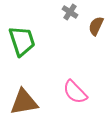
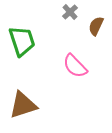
gray cross: rotated 14 degrees clockwise
pink semicircle: moved 26 px up
brown triangle: moved 1 px left, 3 px down; rotated 8 degrees counterclockwise
